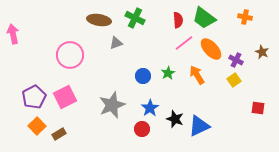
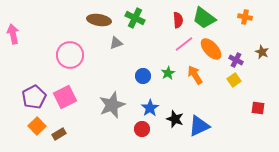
pink line: moved 1 px down
orange arrow: moved 2 px left
